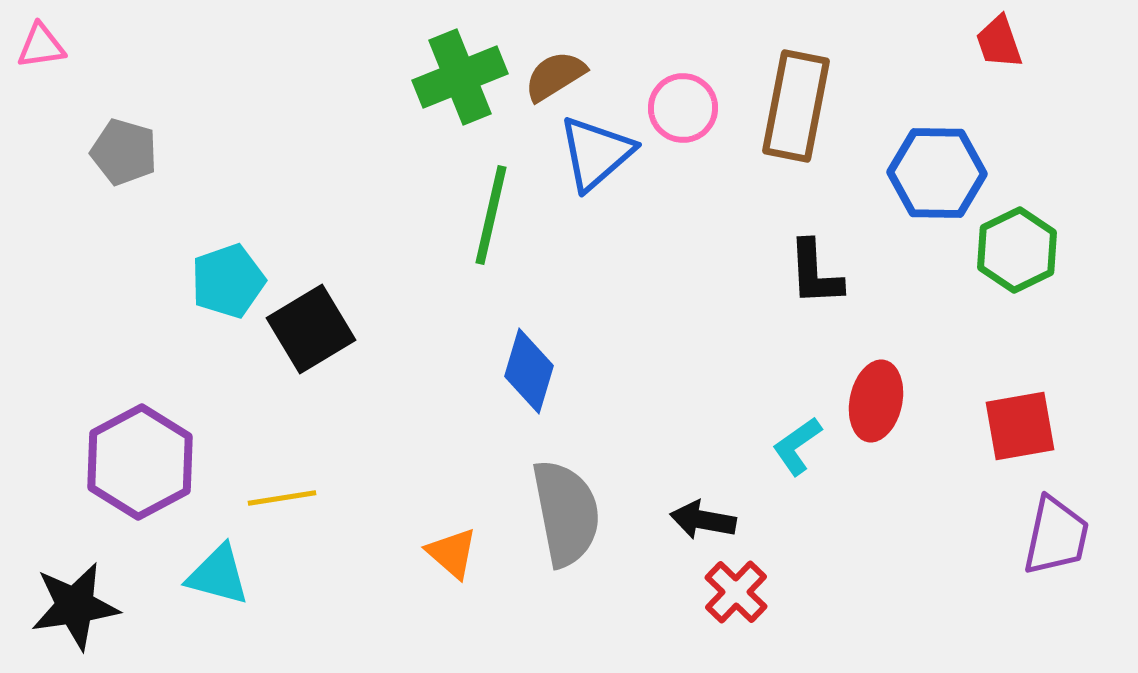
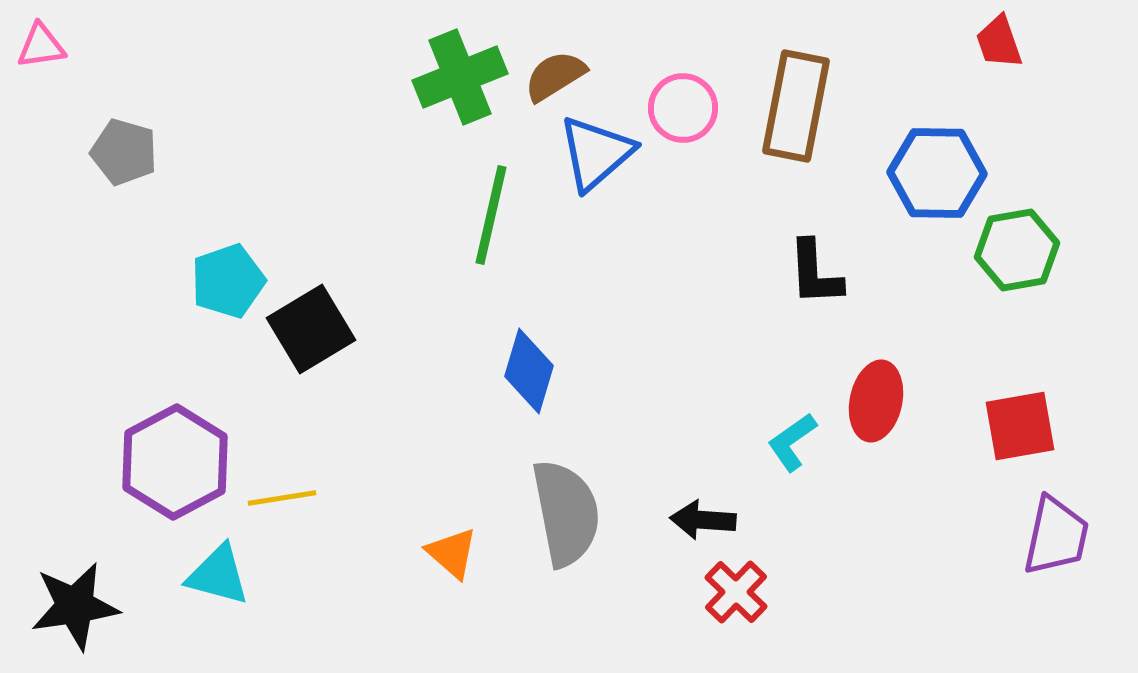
green hexagon: rotated 16 degrees clockwise
cyan L-shape: moved 5 px left, 4 px up
purple hexagon: moved 35 px right
black arrow: rotated 6 degrees counterclockwise
